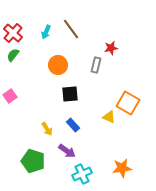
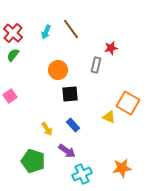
orange circle: moved 5 px down
